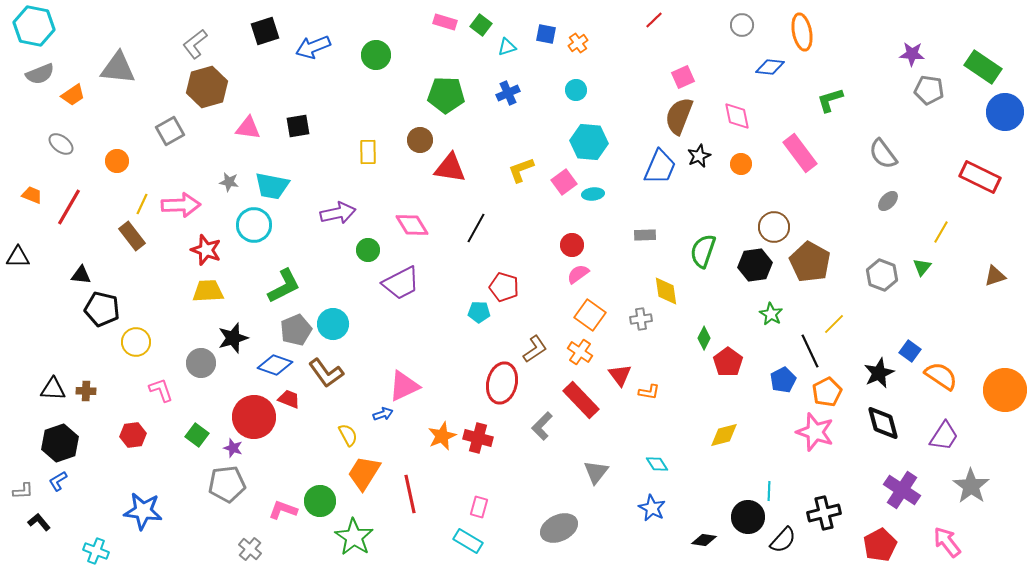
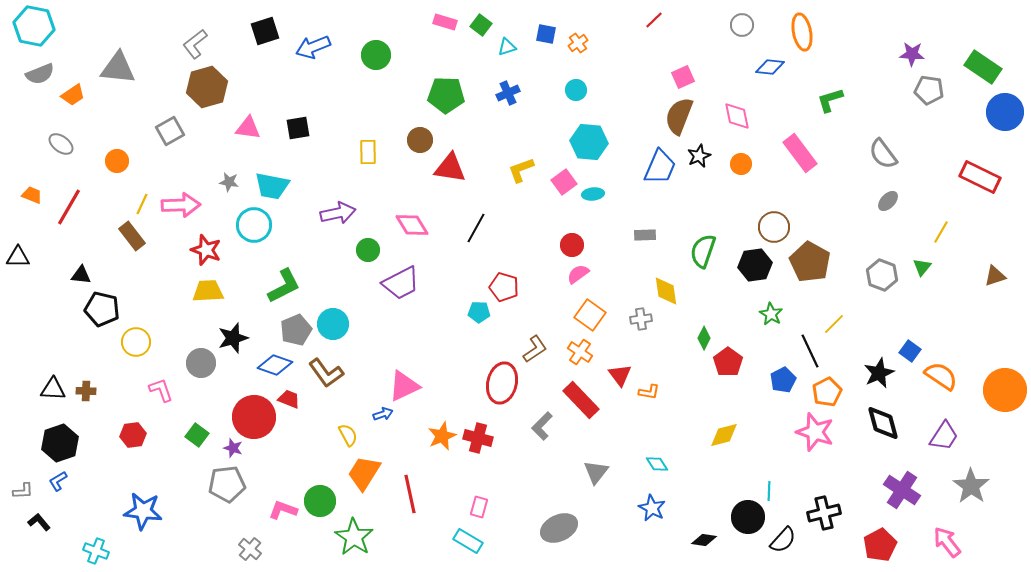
black square at (298, 126): moved 2 px down
